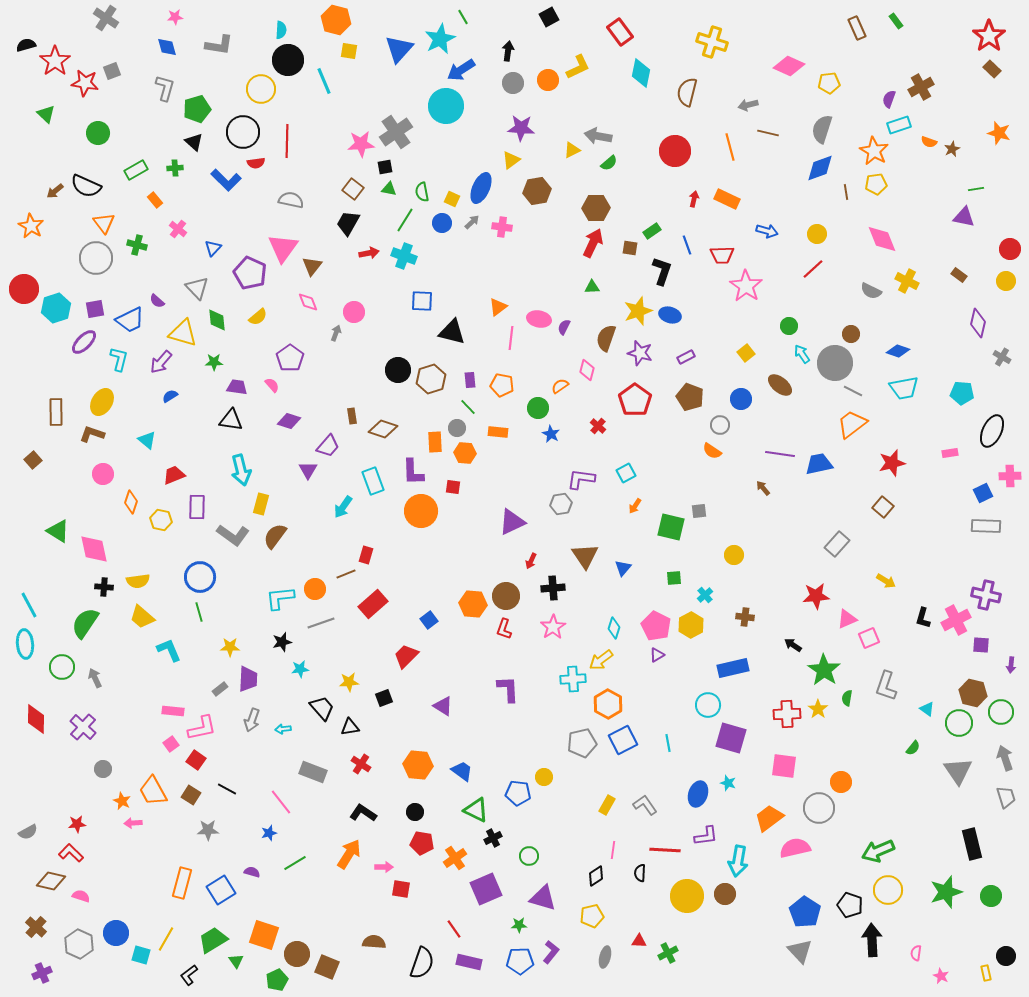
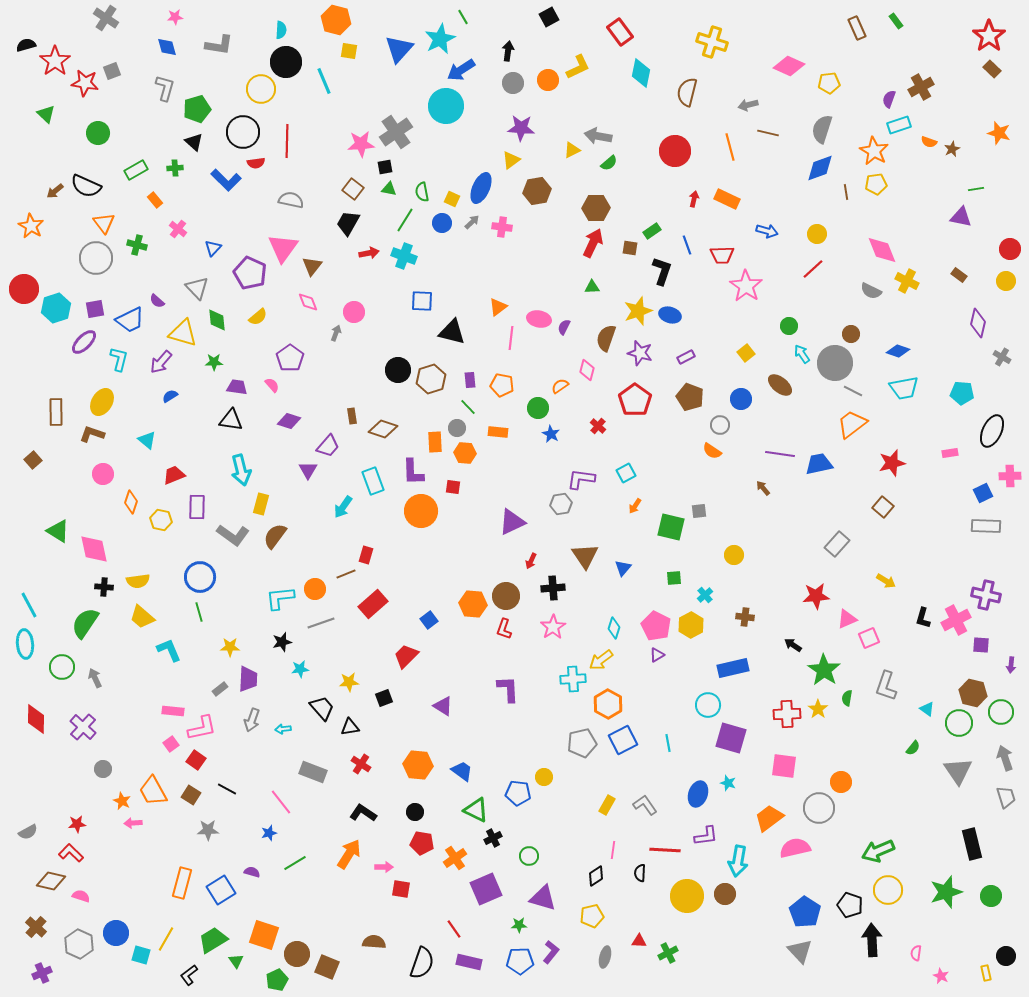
black circle at (288, 60): moved 2 px left, 2 px down
purple triangle at (964, 217): moved 3 px left
pink diamond at (882, 239): moved 11 px down
